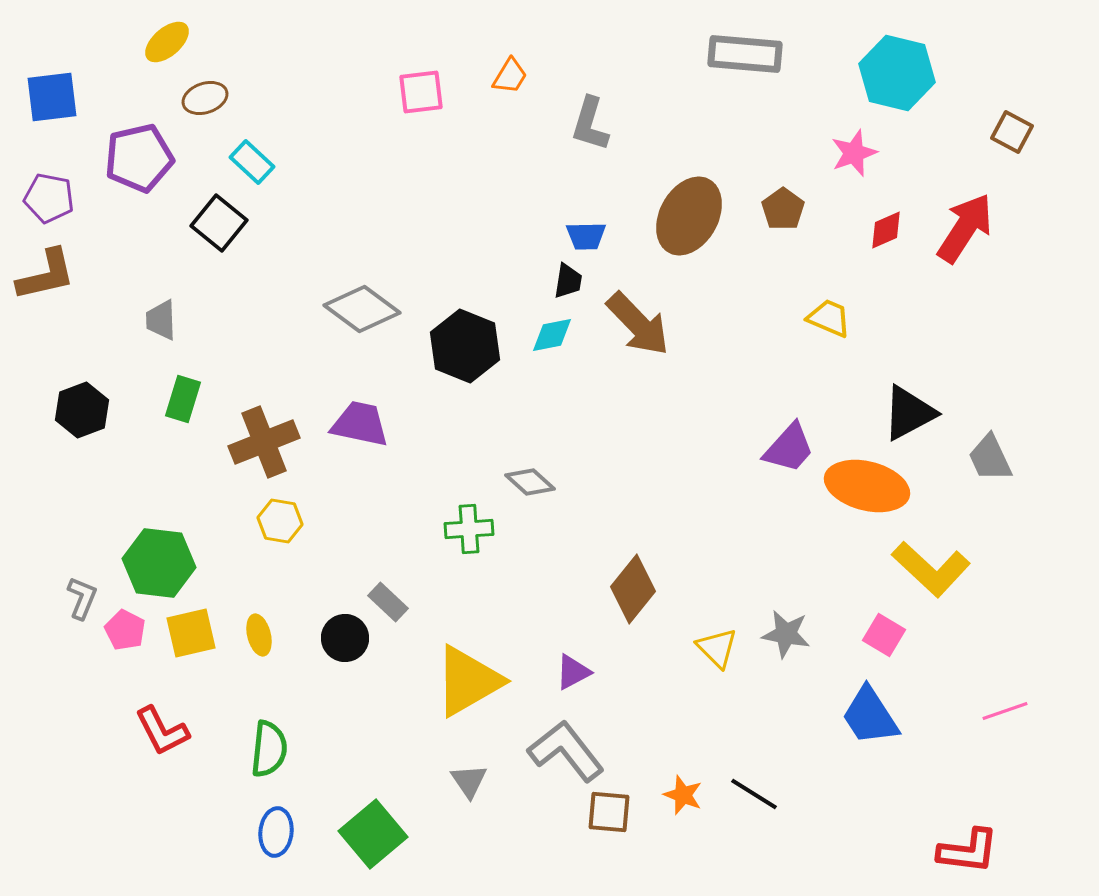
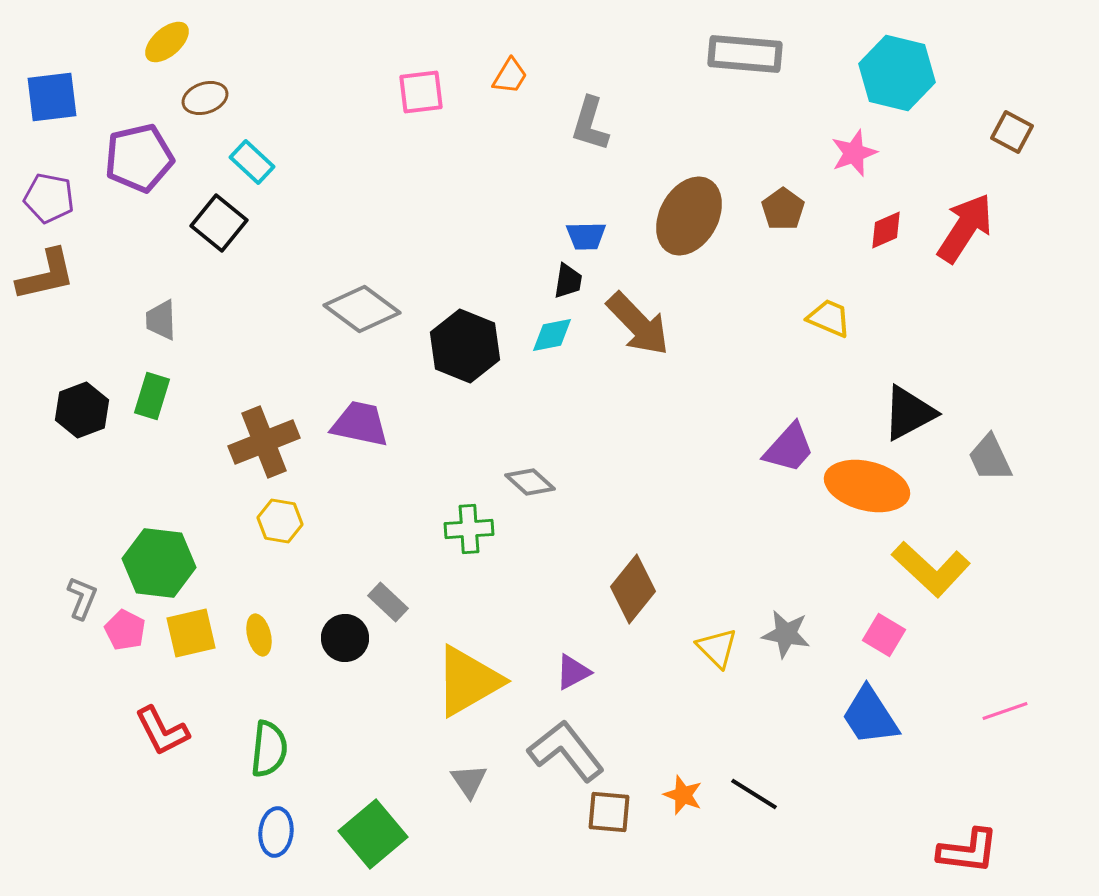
green rectangle at (183, 399): moved 31 px left, 3 px up
